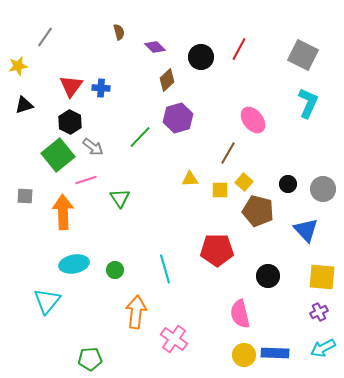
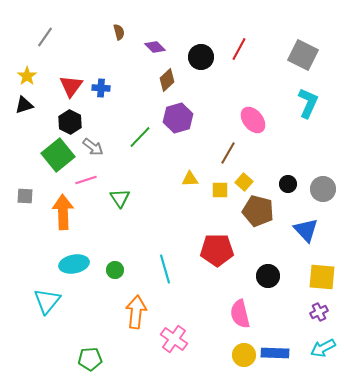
yellow star at (18, 66): moved 9 px right, 10 px down; rotated 24 degrees counterclockwise
